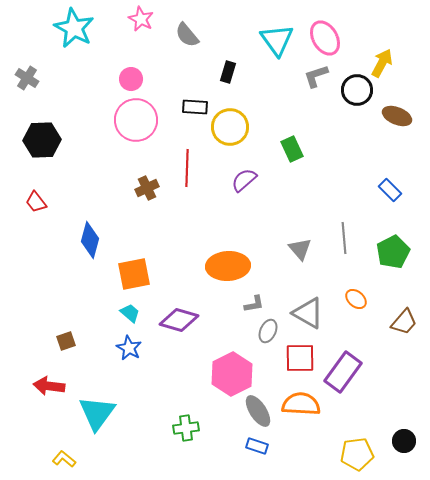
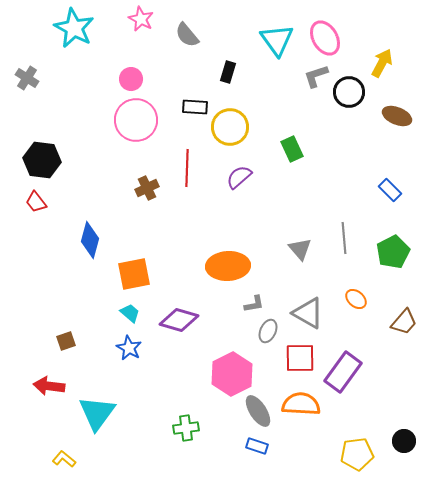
black circle at (357, 90): moved 8 px left, 2 px down
black hexagon at (42, 140): moved 20 px down; rotated 9 degrees clockwise
purple semicircle at (244, 180): moved 5 px left, 3 px up
